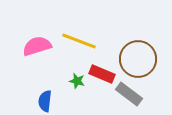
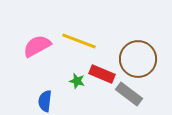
pink semicircle: rotated 12 degrees counterclockwise
